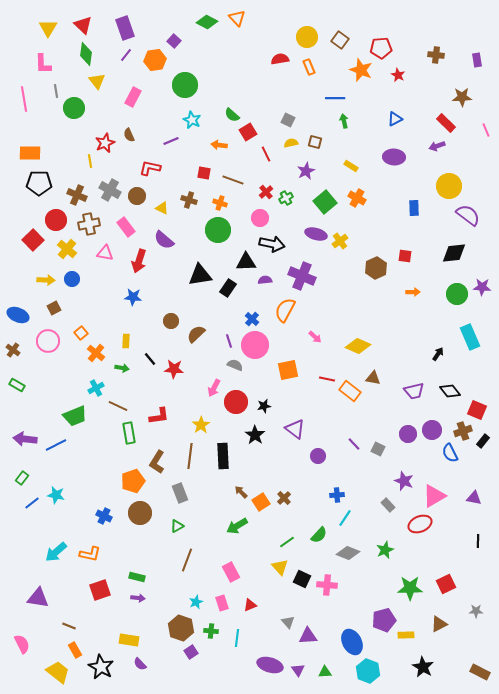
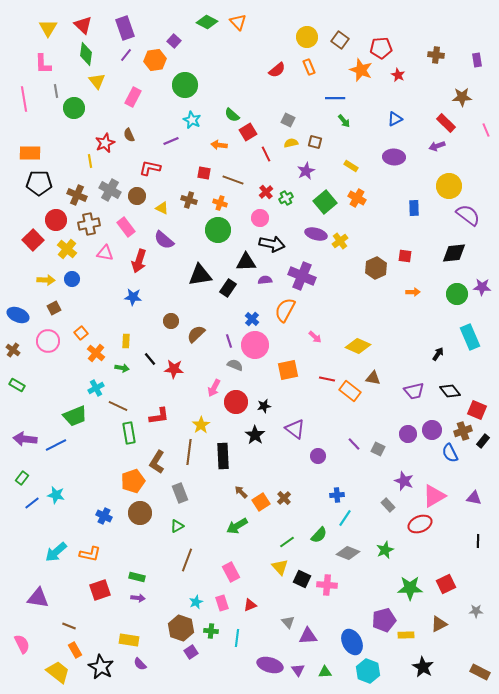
orange triangle at (237, 18): moved 1 px right, 4 px down
red semicircle at (280, 59): moved 3 px left, 11 px down; rotated 150 degrees clockwise
green arrow at (344, 121): rotated 152 degrees clockwise
brown line at (190, 456): moved 1 px left, 4 px up
